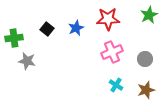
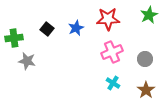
cyan cross: moved 3 px left, 2 px up
brown star: rotated 18 degrees counterclockwise
